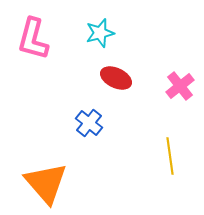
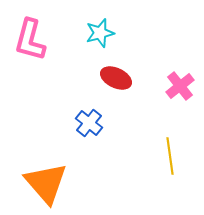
pink L-shape: moved 3 px left, 1 px down
